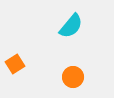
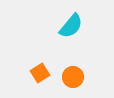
orange square: moved 25 px right, 9 px down
